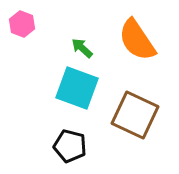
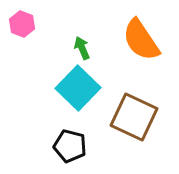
orange semicircle: moved 4 px right
green arrow: rotated 25 degrees clockwise
cyan square: moved 1 px right; rotated 24 degrees clockwise
brown square: moved 1 px left, 2 px down
